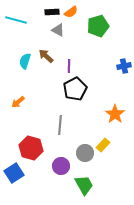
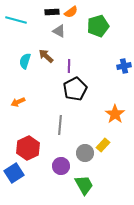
gray triangle: moved 1 px right, 1 px down
orange arrow: rotated 16 degrees clockwise
red hexagon: moved 3 px left; rotated 20 degrees clockwise
